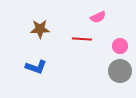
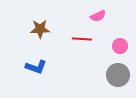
pink semicircle: moved 1 px up
gray circle: moved 2 px left, 4 px down
